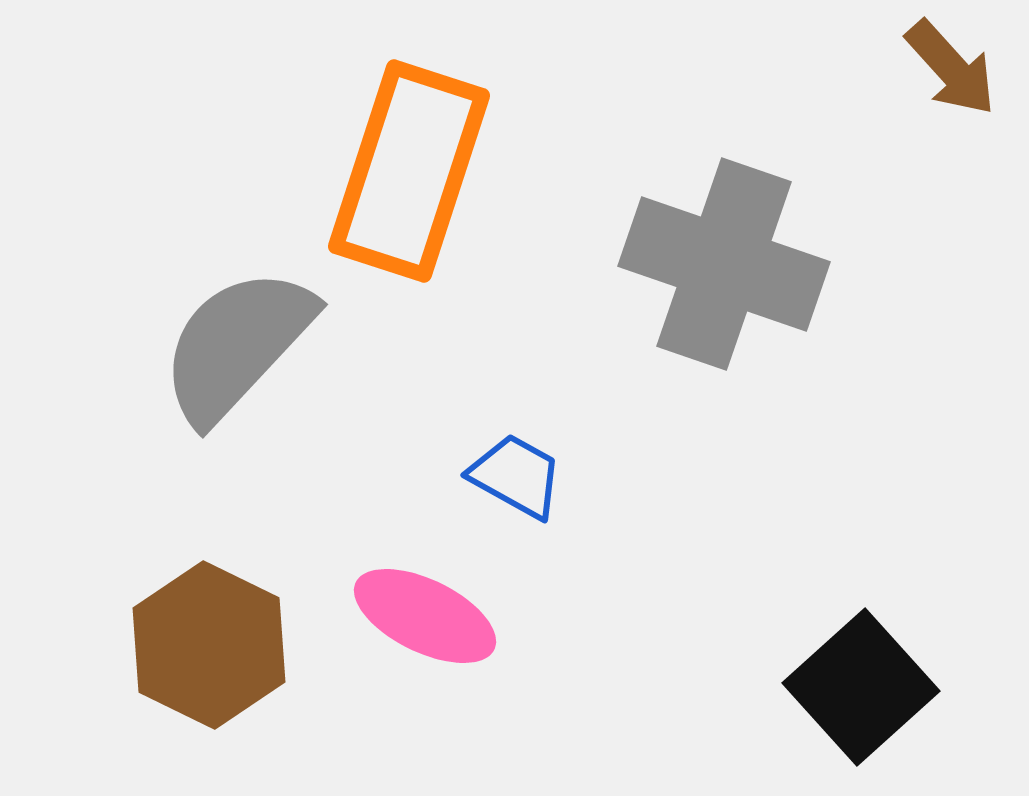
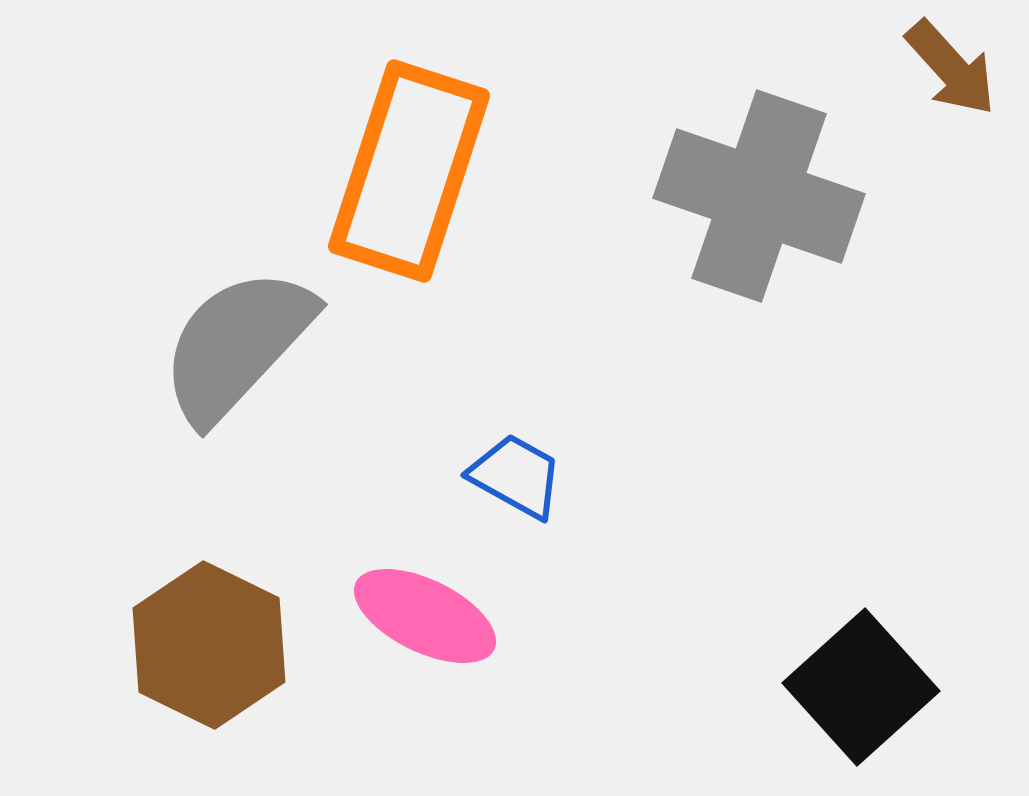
gray cross: moved 35 px right, 68 px up
